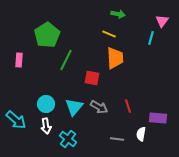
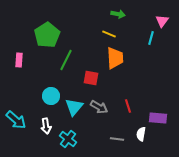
red square: moved 1 px left
cyan circle: moved 5 px right, 8 px up
